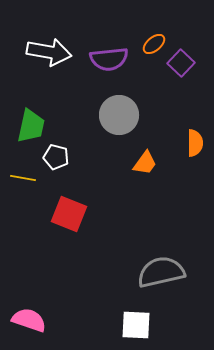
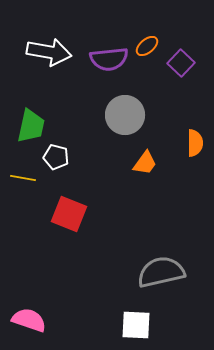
orange ellipse: moved 7 px left, 2 px down
gray circle: moved 6 px right
